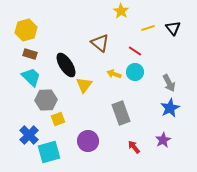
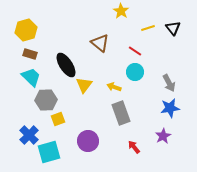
yellow arrow: moved 13 px down
blue star: rotated 18 degrees clockwise
purple star: moved 4 px up
